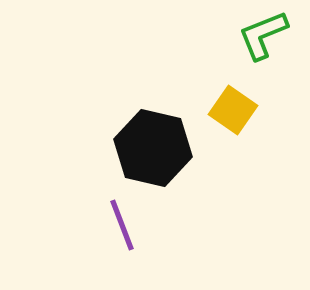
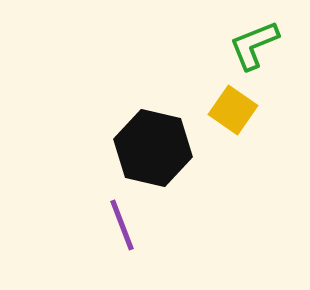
green L-shape: moved 9 px left, 10 px down
